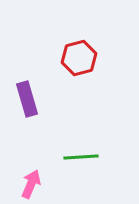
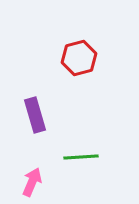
purple rectangle: moved 8 px right, 16 px down
pink arrow: moved 1 px right, 2 px up
